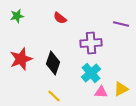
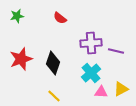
purple line: moved 5 px left, 27 px down
